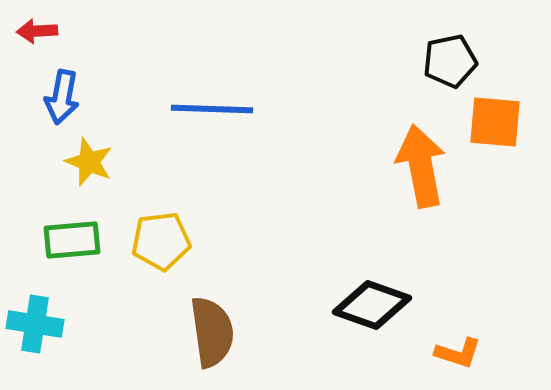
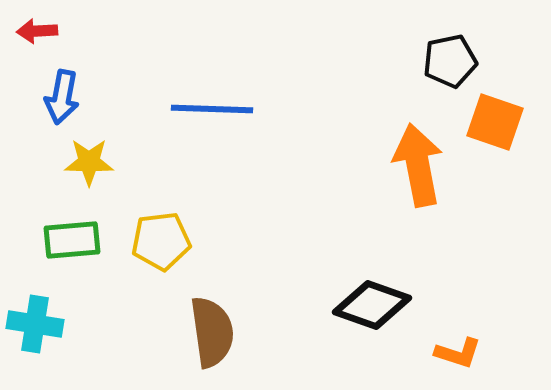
orange square: rotated 14 degrees clockwise
yellow star: rotated 21 degrees counterclockwise
orange arrow: moved 3 px left, 1 px up
